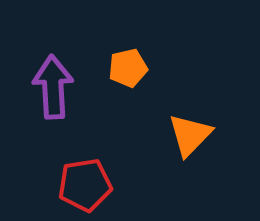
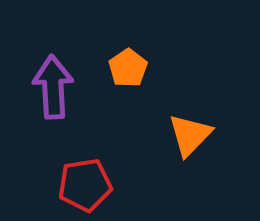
orange pentagon: rotated 21 degrees counterclockwise
